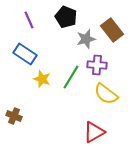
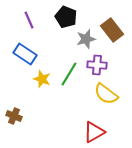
green line: moved 2 px left, 3 px up
